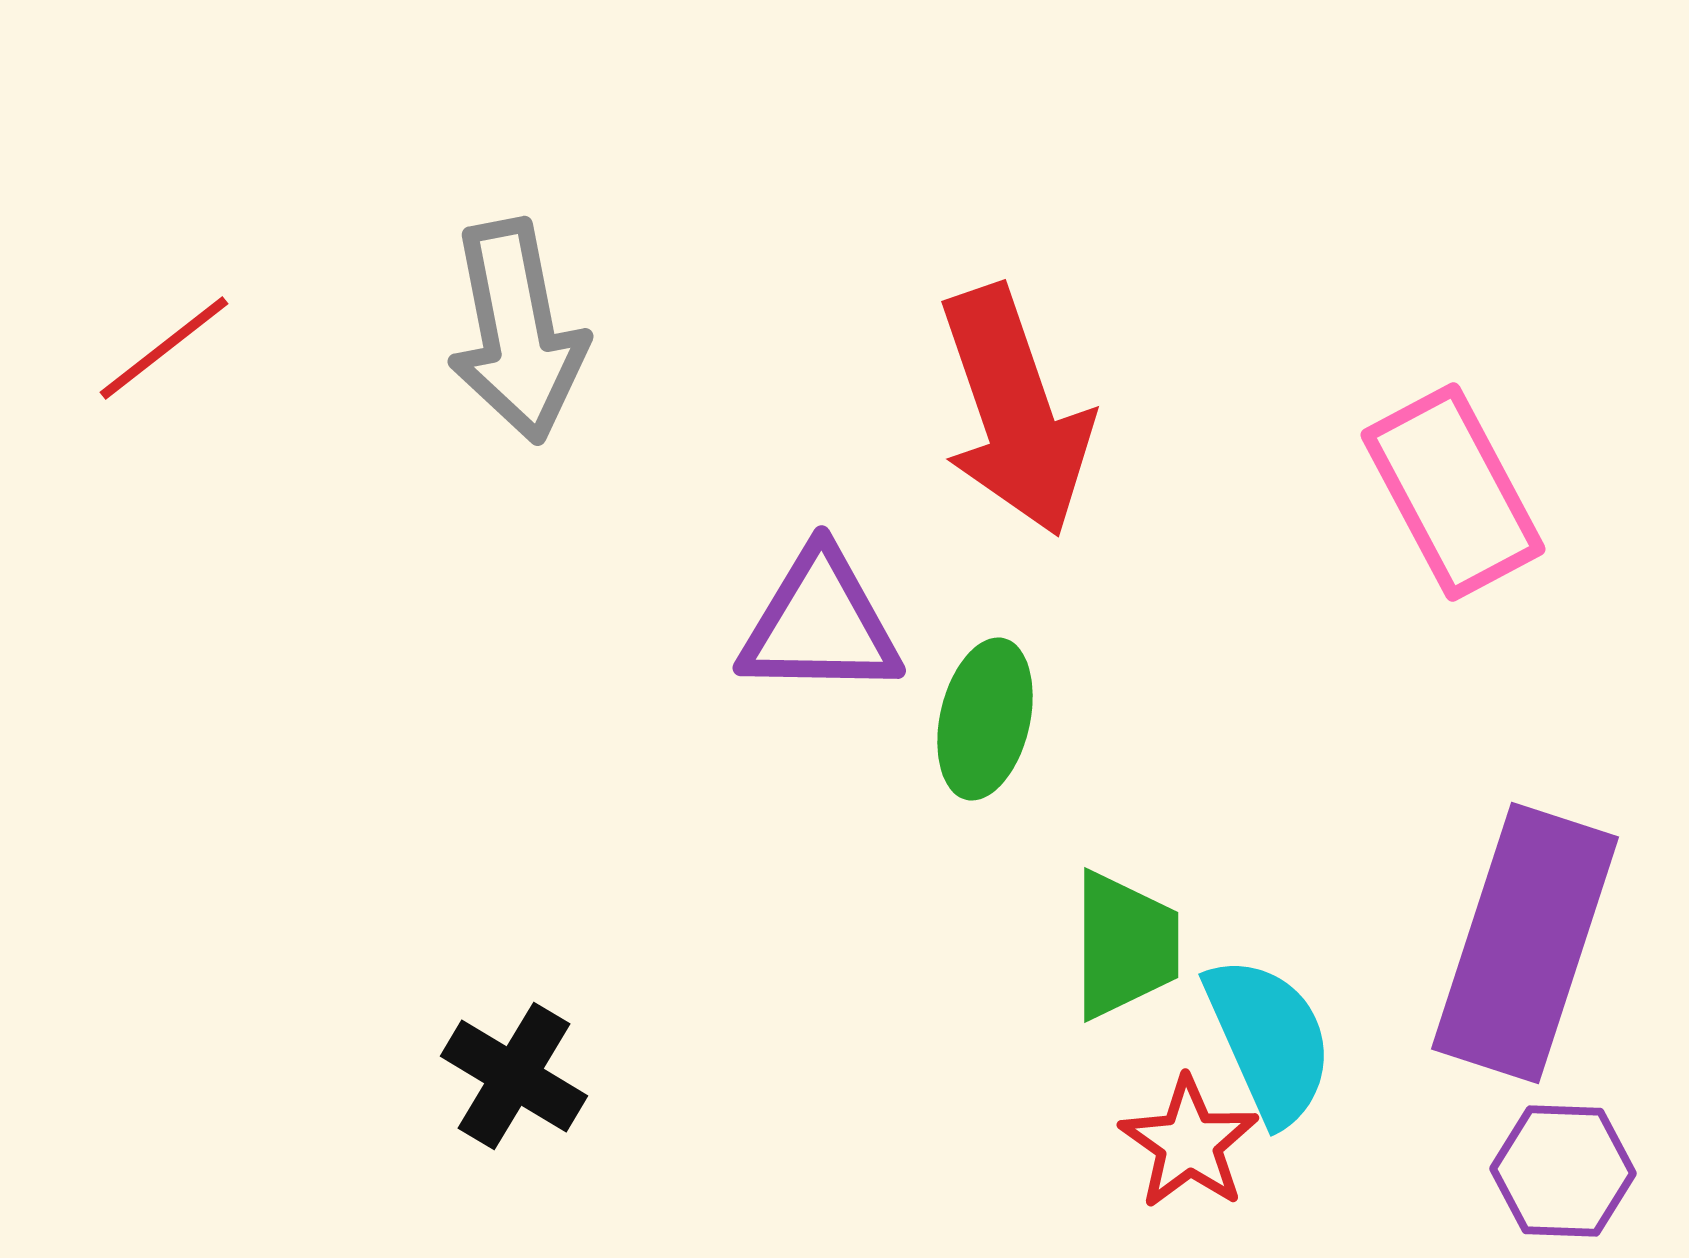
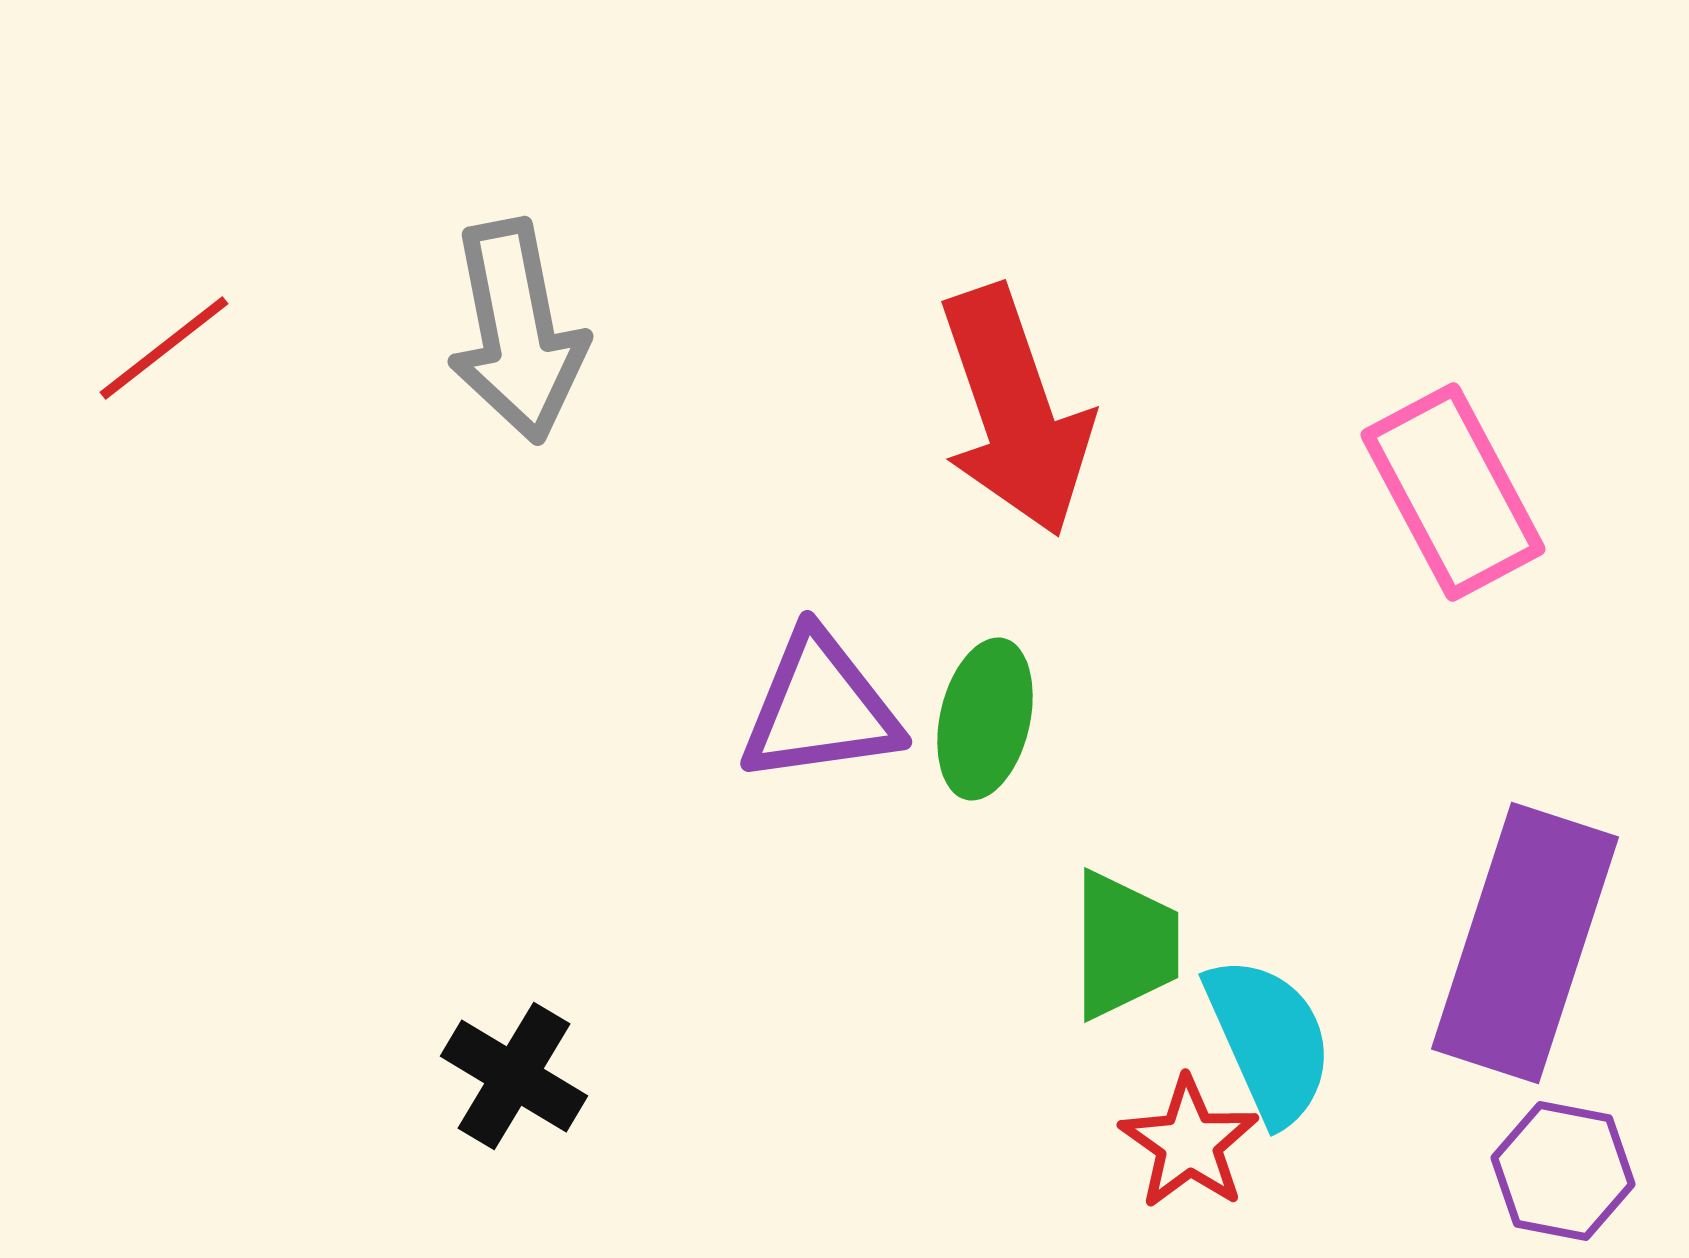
purple triangle: moved 84 px down; rotated 9 degrees counterclockwise
purple hexagon: rotated 9 degrees clockwise
